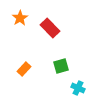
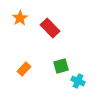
cyan cross: moved 7 px up
